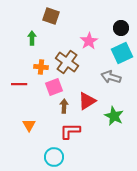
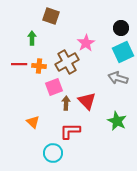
pink star: moved 3 px left, 2 px down
cyan square: moved 1 px right, 1 px up
brown cross: rotated 25 degrees clockwise
orange cross: moved 2 px left, 1 px up
gray arrow: moved 7 px right, 1 px down
red line: moved 20 px up
red triangle: rotated 42 degrees counterclockwise
brown arrow: moved 2 px right, 3 px up
green star: moved 3 px right, 5 px down
orange triangle: moved 4 px right, 3 px up; rotated 16 degrees counterclockwise
cyan circle: moved 1 px left, 4 px up
